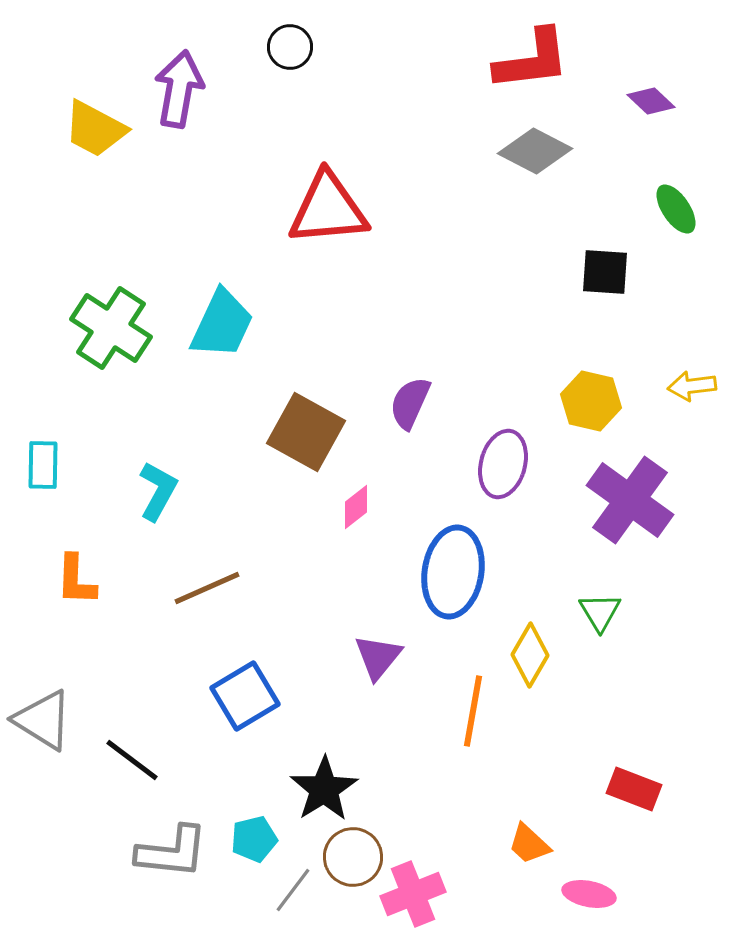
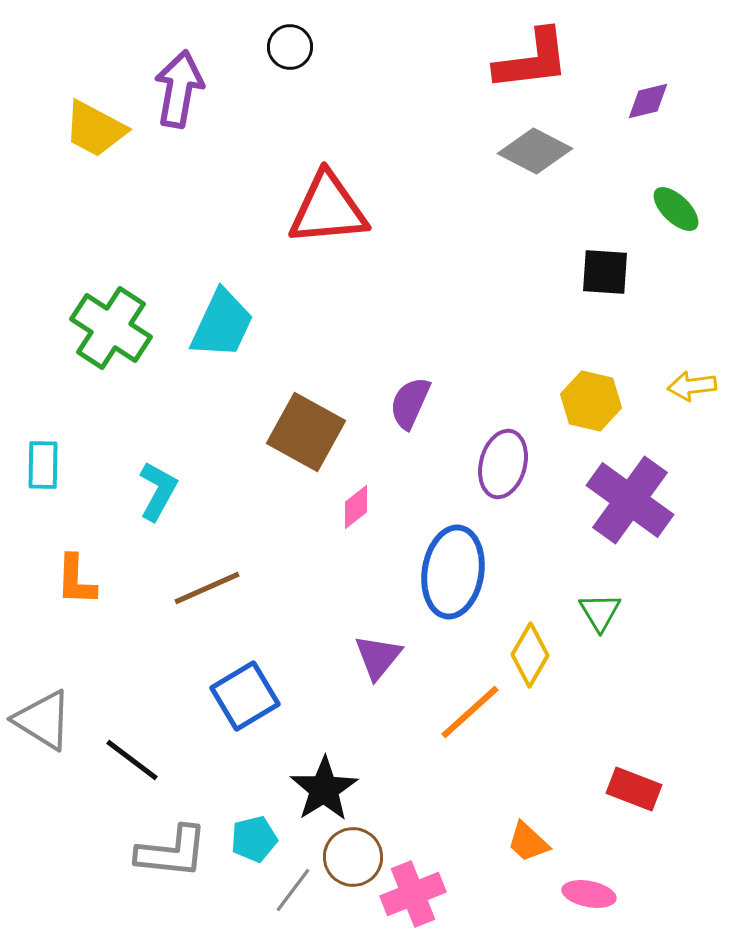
purple diamond: moved 3 px left; rotated 57 degrees counterclockwise
green ellipse: rotated 12 degrees counterclockwise
orange line: moved 3 px left, 1 px down; rotated 38 degrees clockwise
orange trapezoid: moved 1 px left, 2 px up
